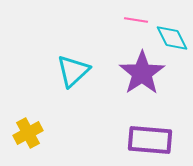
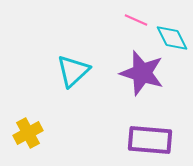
pink line: rotated 15 degrees clockwise
purple star: rotated 21 degrees counterclockwise
